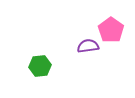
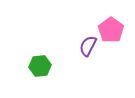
purple semicircle: rotated 55 degrees counterclockwise
